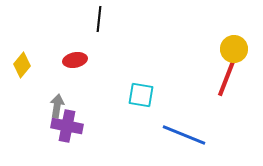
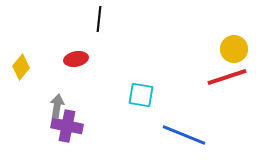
red ellipse: moved 1 px right, 1 px up
yellow diamond: moved 1 px left, 2 px down
red line: rotated 51 degrees clockwise
